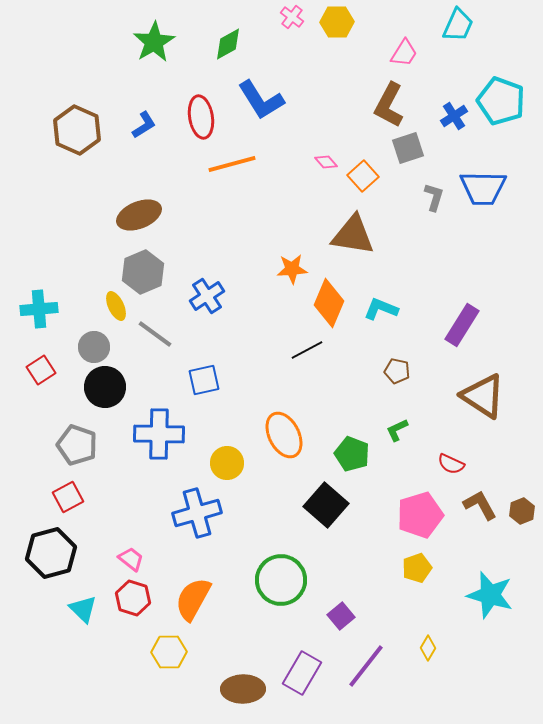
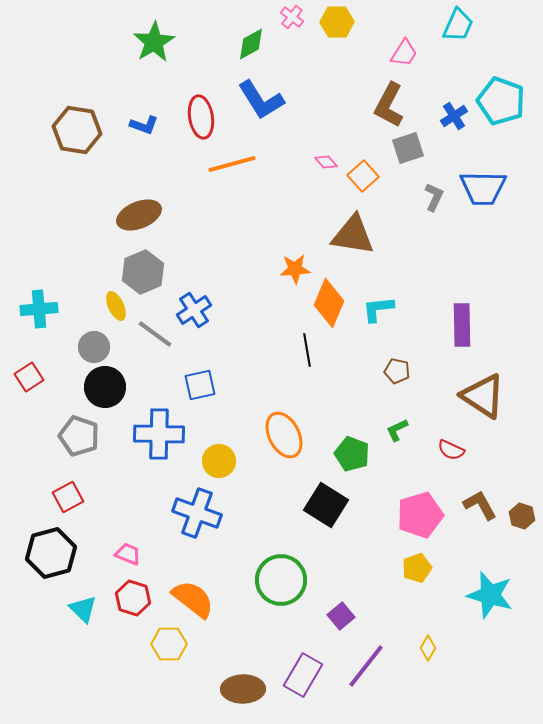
green diamond at (228, 44): moved 23 px right
blue L-shape at (144, 125): rotated 52 degrees clockwise
brown hexagon at (77, 130): rotated 15 degrees counterclockwise
gray L-shape at (434, 197): rotated 8 degrees clockwise
orange star at (292, 269): moved 3 px right
blue cross at (207, 296): moved 13 px left, 14 px down
cyan L-shape at (381, 309): moved 3 px left; rotated 28 degrees counterclockwise
purple rectangle at (462, 325): rotated 33 degrees counterclockwise
black line at (307, 350): rotated 72 degrees counterclockwise
red square at (41, 370): moved 12 px left, 7 px down
blue square at (204, 380): moved 4 px left, 5 px down
gray pentagon at (77, 445): moved 2 px right, 9 px up
yellow circle at (227, 463): moved 8 px left, 2 px up
red semicircle at (451, 464): moved 14 px up
black square at (326, 505): rotated 9 degrees counterclockwise
brown hexagon at (522, 511): moved 5 px down; rotated 20 degrees counterclockwise
blue cross at (197, 513): rotated 36 degrees clockwise
pink trapezoid at (131, 559): moved 3 px left, 5 px up; rotated 16 degrees counterclockwise
orange semicircle at (193, 599): rotated 99 degrees clockwise
yellow hexagon at (169, 652): moved 8 px up
purple rectangle at (302, 673): moved 1 px right, 2 px down
